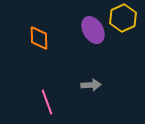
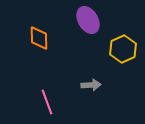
yellow hexagon: moved 31 px down
purple ellipse: moved 5 px left, 10 px up
